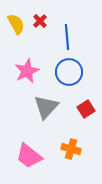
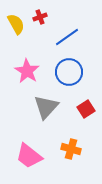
red cross: moved 4 px up; rotated 24 degrees clockwise
blue line: rotated 60 degrees clockwise
pink star: rotated 15 degrees counterclockwise
